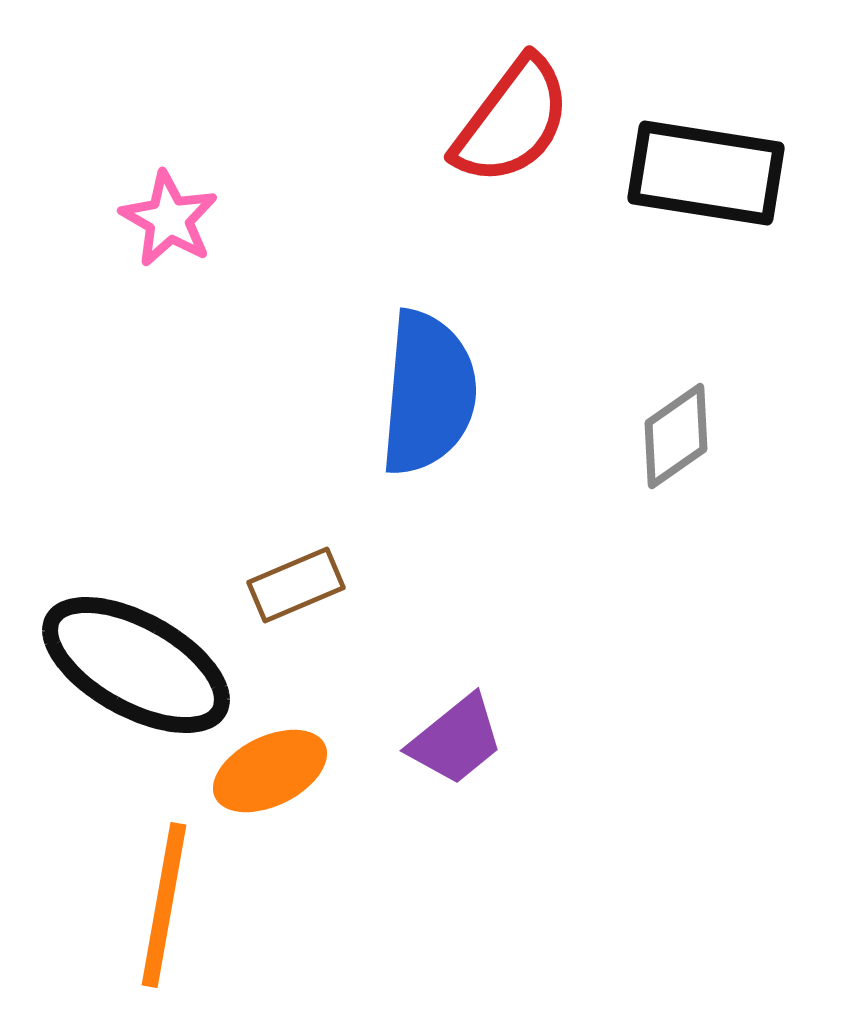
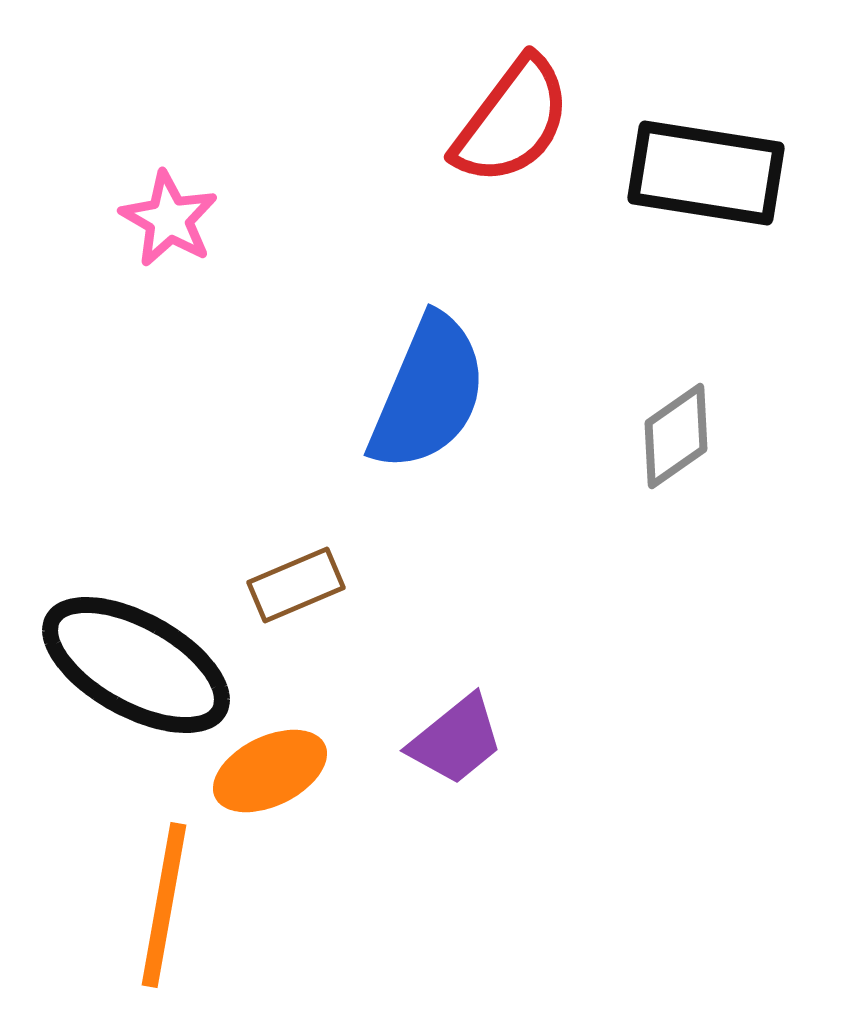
blue semicircle: rotated 18 degrees clockwise
